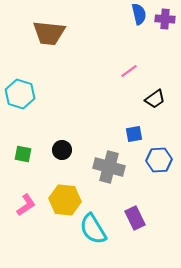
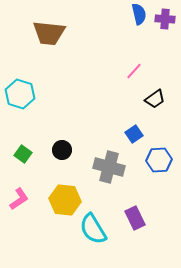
pink line: moved 5 px right; rotated 12 degrees counterclockwise
blue square: rotated 24 degrees counterclockwise
green square: rotated 24 degrees clockwise
pink L-shape: moved 7 px left, 6 px up
